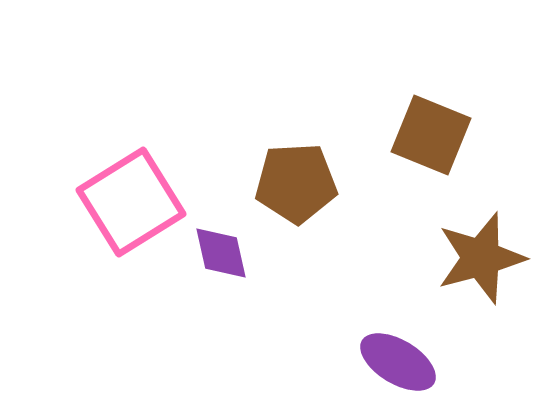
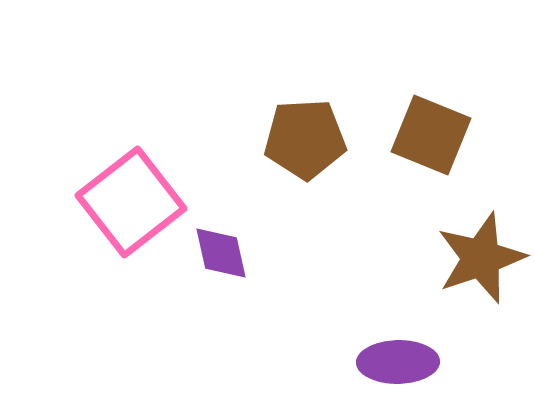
brown pentagon: moved 9 px right, 44 px up
pink square: rotated 6 degrees counterclockwise
brown star: rotated 4 degrees counterclockwise
purple ellipse: rotated 32 degrees counterclockwise
